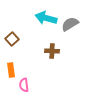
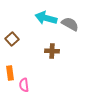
gray semicircle: rotated 60 degrees clockwise
orange rectangle: moved 1 px left, 3 px down
